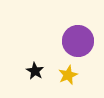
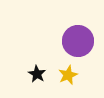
black star: moved 2 px right, 3 px down
